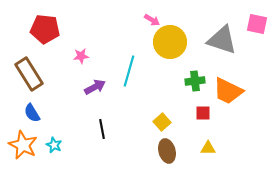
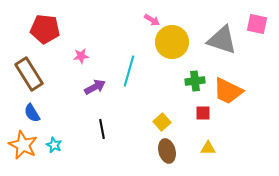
yellow circle: moved 2 px right
